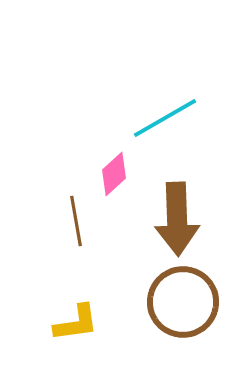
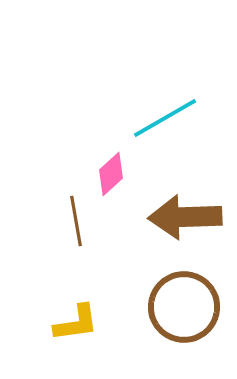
pink diamond: moved 3 px left
brown arrow: moved 8 px right, 2 px up; rotated 90 degrees clockwise
brown circle: moved 1 px right, 5 px down
